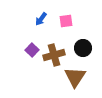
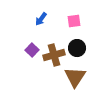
pink square: moved 8 px right
black circle: moved 6 px left
